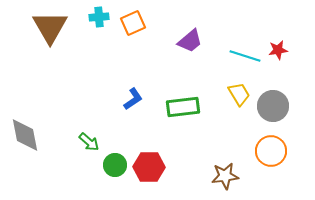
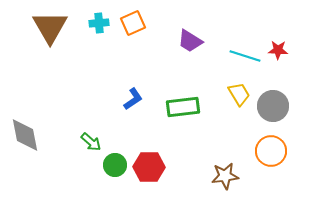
cyan cross: moved 6 px down
purple trapezoid: rotated 72 degrees clockwise
red star: rotated 12 degrees clockwise
green arrow: moved 2 px right
